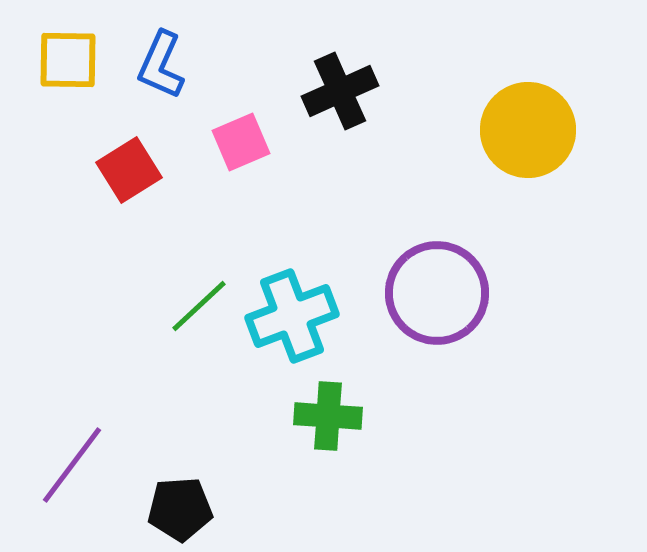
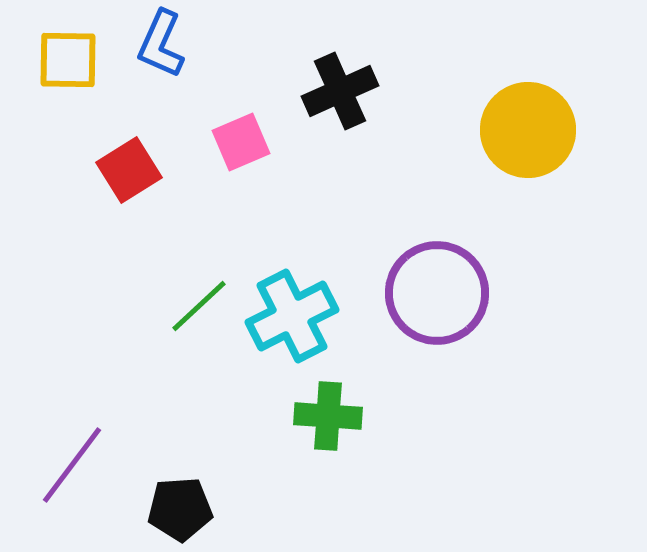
blue L-shape: moved 21 px up
cyan cross: rotated 6 degrees counterclockwise
